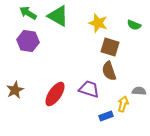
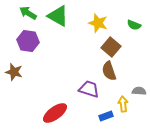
brown square: moved 1 px right; rotated 24 degrees clockwise
brown star: moved 1 px left, 18 px up; rotated 30 degrees counterclockwise
red ellipse: moved 19 px down; rotated 20 degrees clockwise
yellow arrow: rotated 21 degrees counterclockwise
